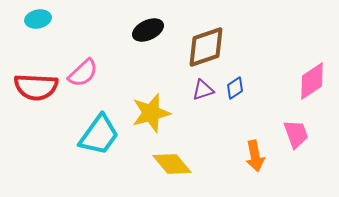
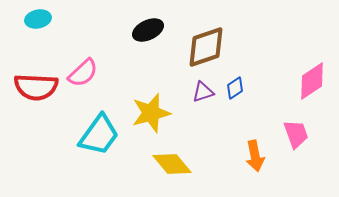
purple triangle: moved 2 px down
